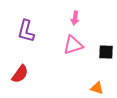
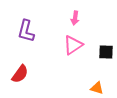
pink triangle: rotated 15 degrees counterclockwise
